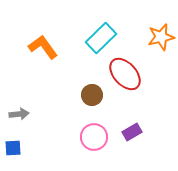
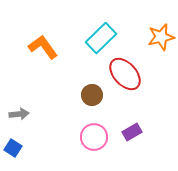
blue square: rotated 36 degrees clockwise
